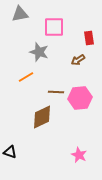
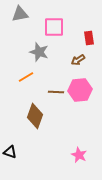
pink hexagon: moved 8 px up
brown diamond: moved 7 px left, 1 px up; rotated 45 degrees counterclockwise
